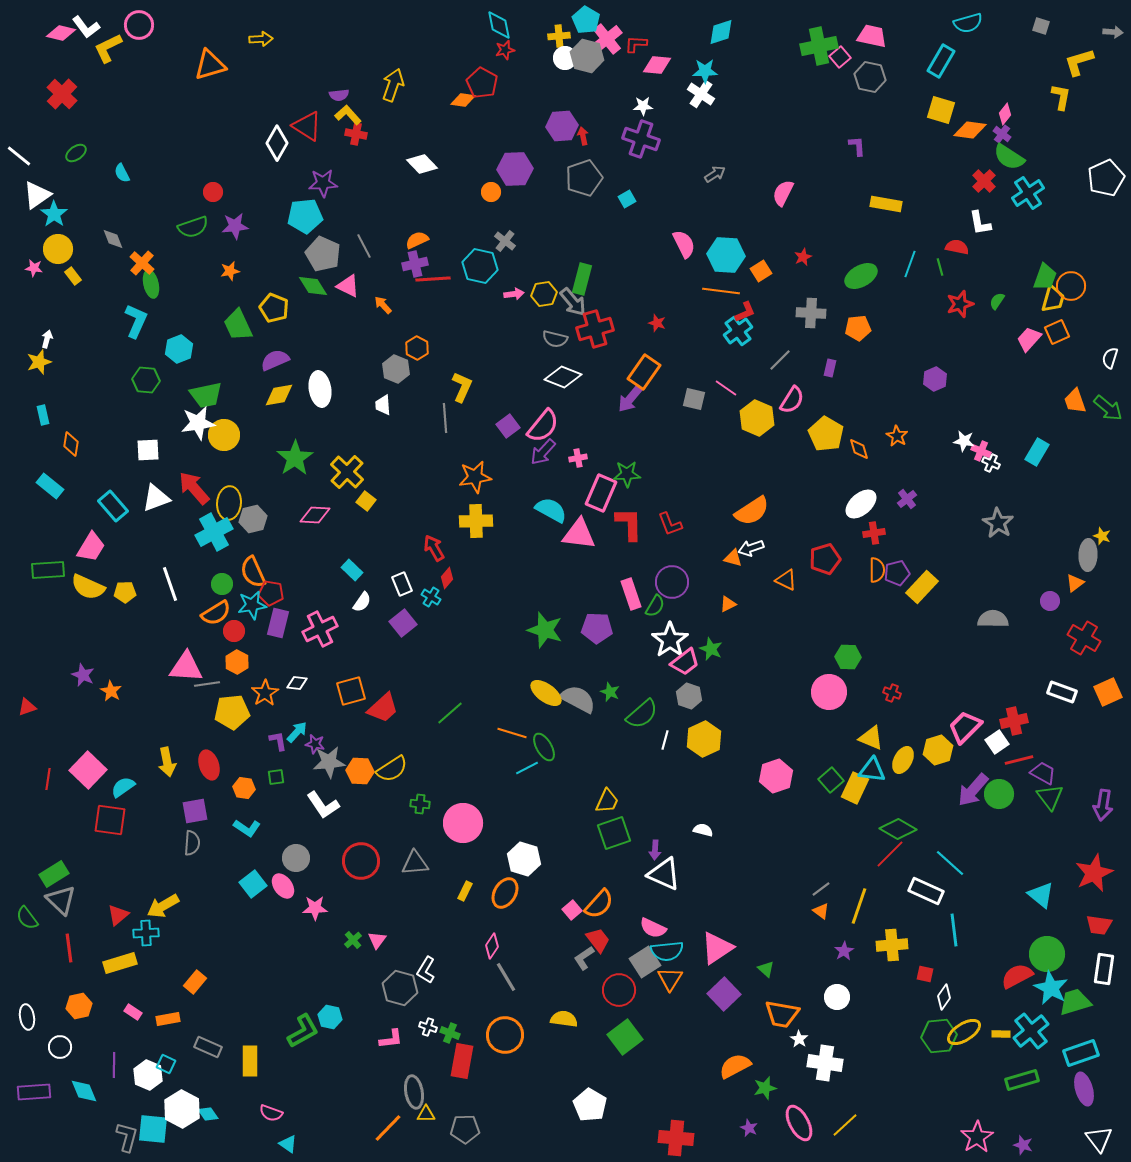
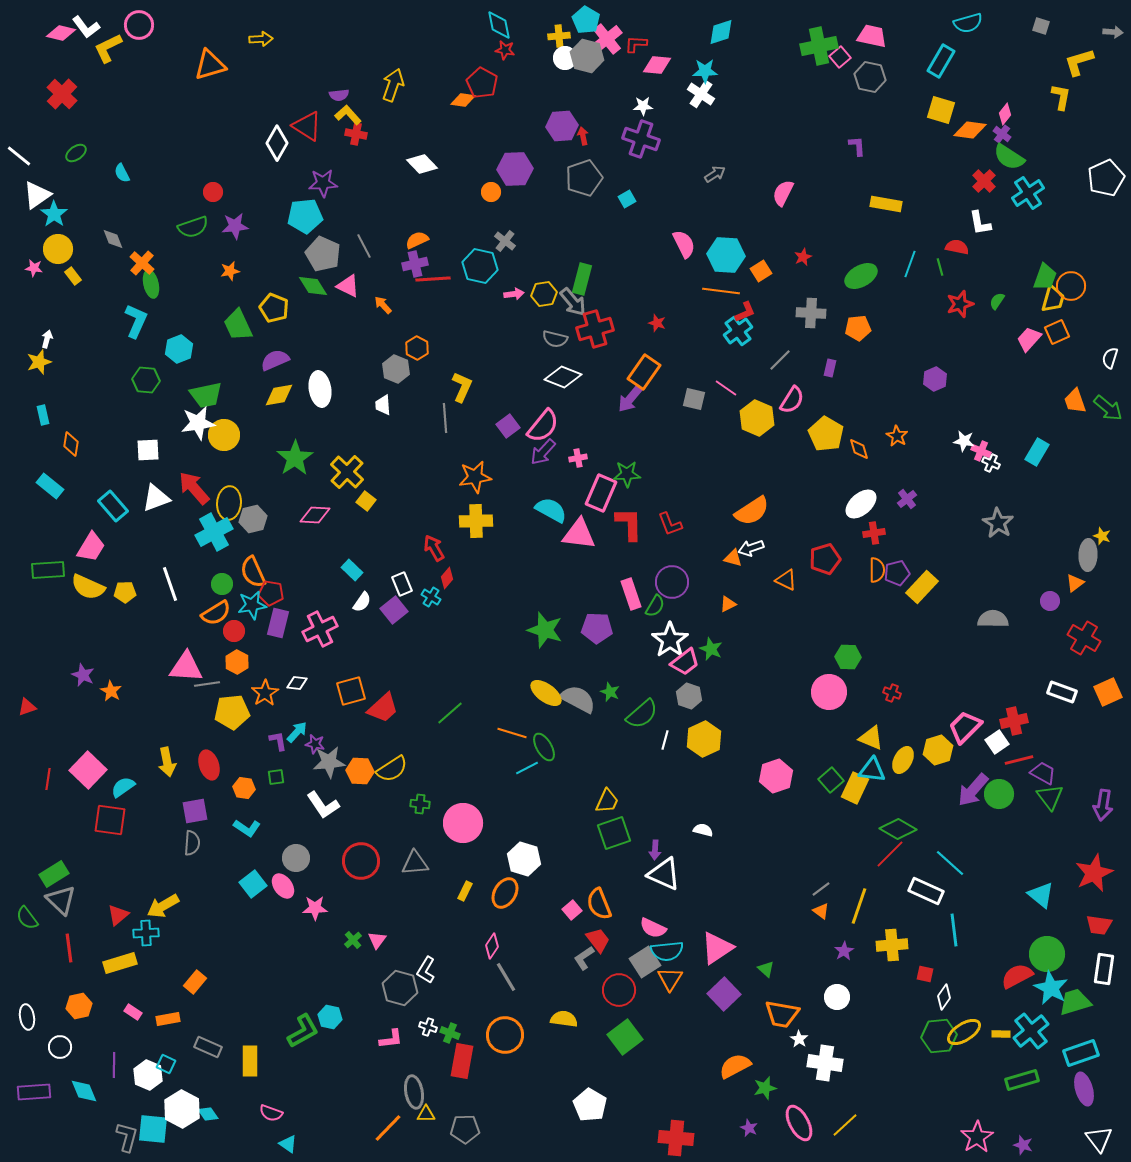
red star at (505, 50): rotated 24 degrees clockwise
purple square at (403, 623): moved 9 px left, 13 px up
orange semicircle at (599, 904): rotated 116 degrees clockwise
